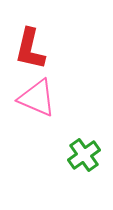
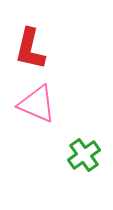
pink triangle: moved 6 px down
